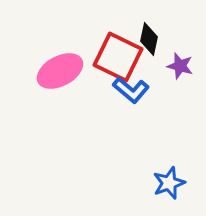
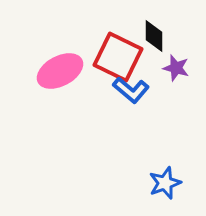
black diamond: moved 5 px right, 3 px up; rotated 12 degrees counterclockwise
purple star: moved 4 px left, 2 px down
blue star: moved 4 px left
